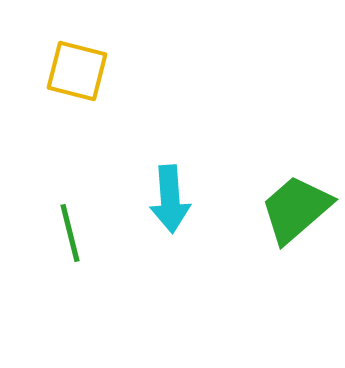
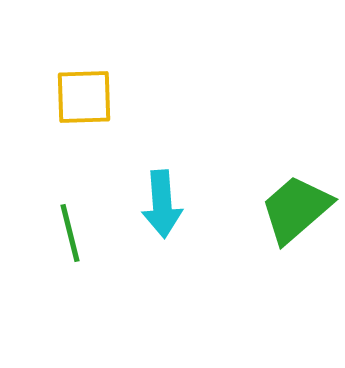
yellow square: moved 7 px right, 26 px down; rotated 16 degrees counterclockwise
cyan arrow: moved 8 px left, 5 px down
